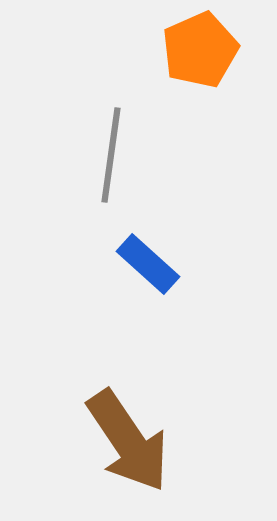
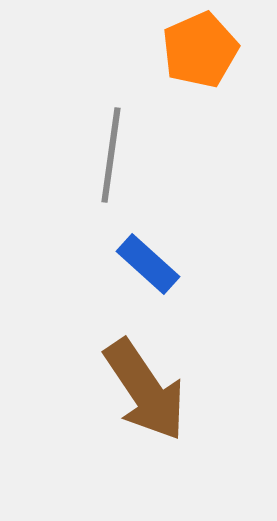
brown arrow: moved 17 px right, 51 px up
